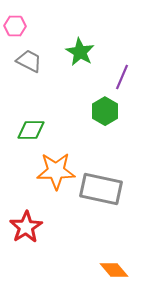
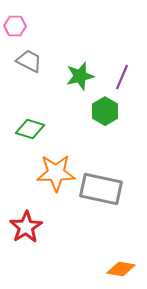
green star: moved 24 px down; rotated 28 degrees clockwise
green diamond: moved 1 px left, 1 px up; rotated 16 degrees clockwise
orange star: moved 2 px down
orange diamond: moved 7 px right, 1 px up; rotated 40 degrees counterclockwise
